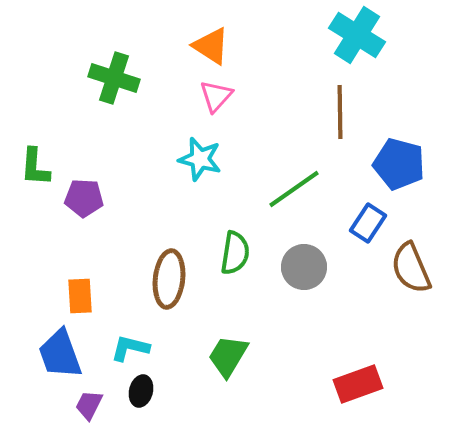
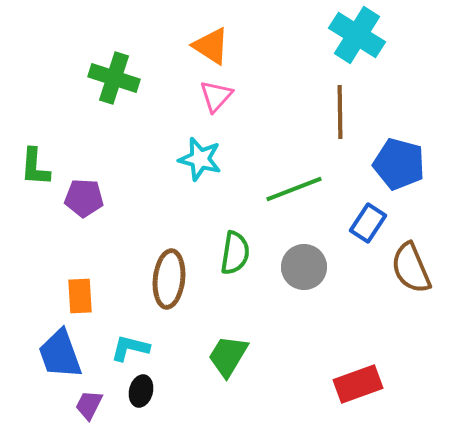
green line: rotated 14 degrees clockwise
